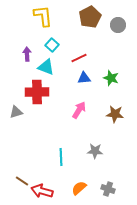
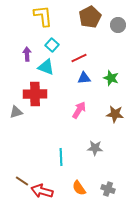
red cross: moved 2 px left, 2 px down
gray star: moved 3 px up
orange semicircle: rotated 84 degrees counterclockwise
